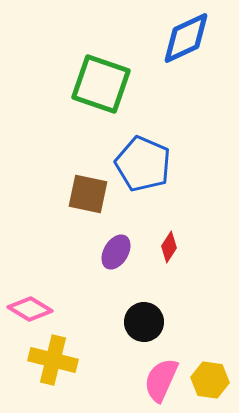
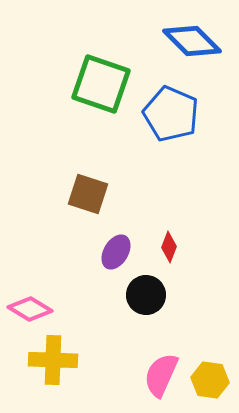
blue diamond: moved 6 px right, 3 px down; rotated 70 degrees clockwise
blue pentagon: moved 28 px right, 50 px up
brown square: rotated 6 degrees clockwise
red diamond: rotated 12 degrees counterclockwise
black circle: moved 2 px right, 27 px up
yellow cross: rotated 12 degrees counterclockwise
pink semicircle: moved 5 px up
